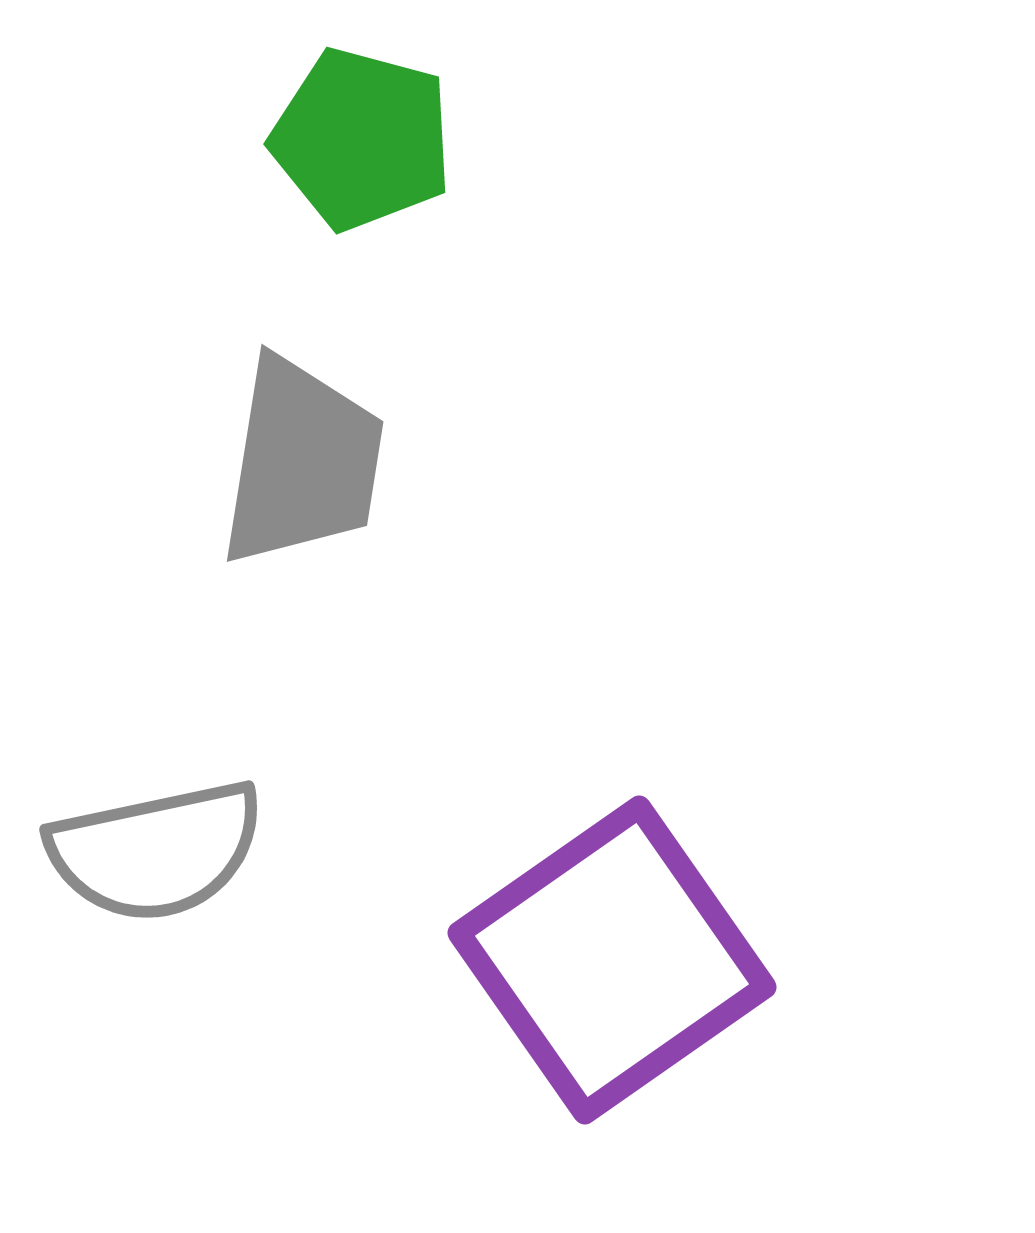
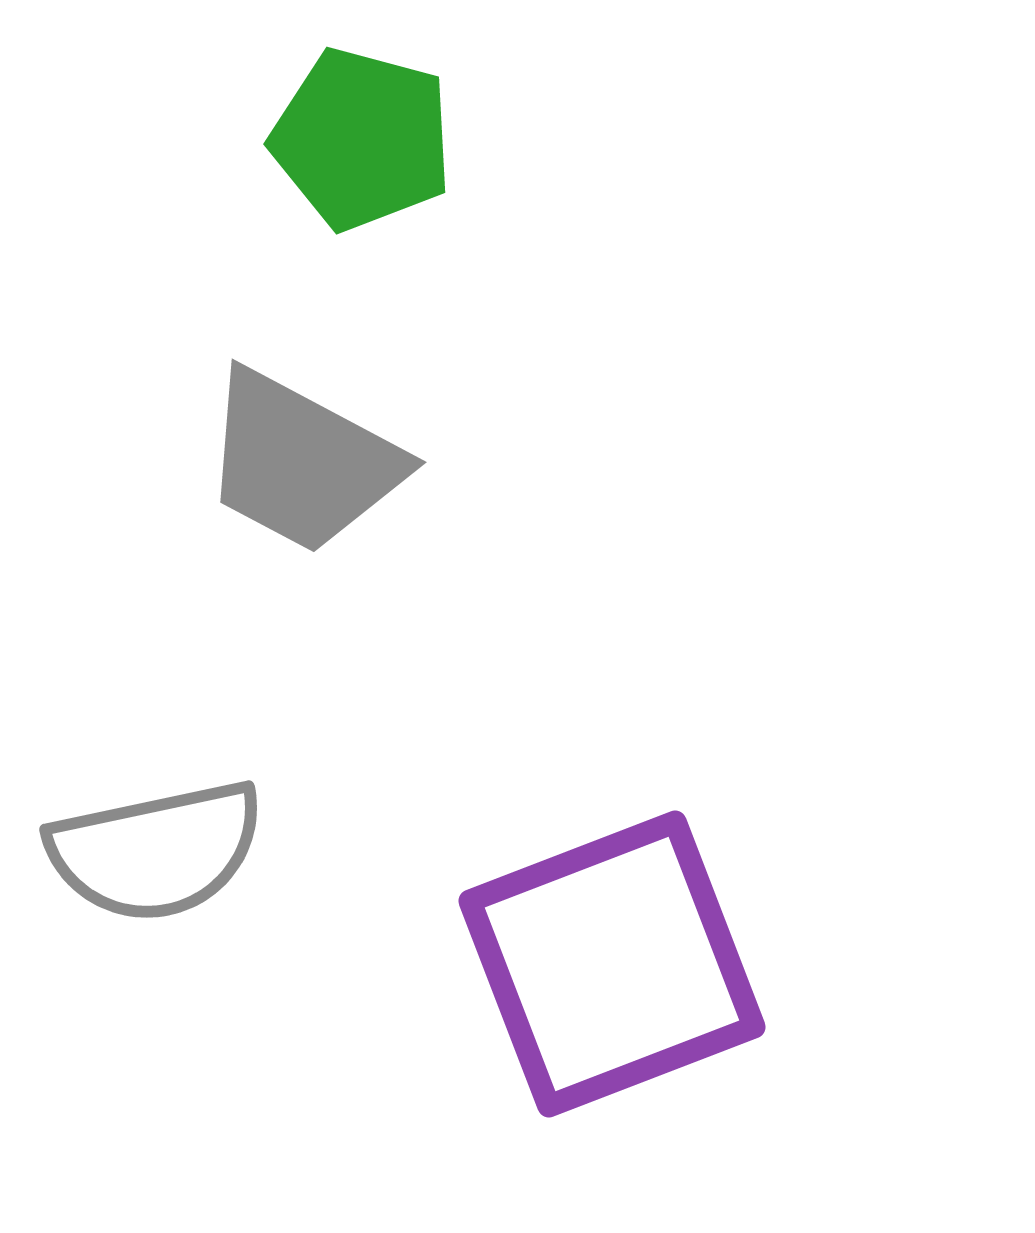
gray trapezoid: rotated 109 degrees clockwise
purple square: moved 4 px down; rotated 14 degrees clockwise
